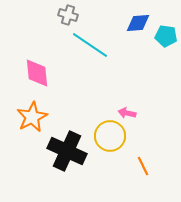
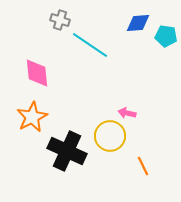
gray cross: moved 8 px left, 5 px down
